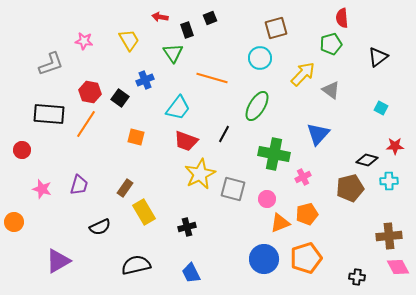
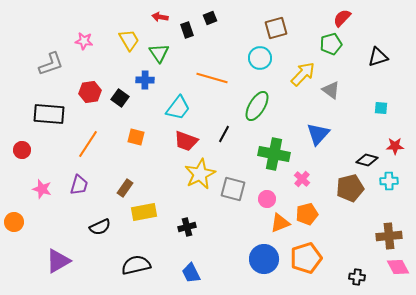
red semicircle at (342, 18): rotated 48 degrees clockwise
green triangle at (173, 53): moved 14 px left
black triangle at (378, 57): rotated 20 degrees clockwise
blue cross at (145, 80): rotated 24 degrees clockwise
red hexagon at (90, 92): rotated 20 degrees counterclockwise
cyan square at (381, 108): rotated 24 degrees counterclockwise
orange line at (86, 124): moved 2 px right, 20 px down
pink cross at (303, 177): moved 1 px left, 2 px down; rotated 21 degrees counterclockwise
yellow rectangle at (144, 212): rotated 70 degrees counterclockwise
